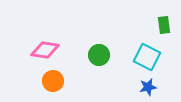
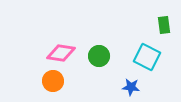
pink diamond: moved 16 px right, 3 px down
green circle: moved 1 px down
blue star: moved 17 px left; rotated 18 degrees clockwise
